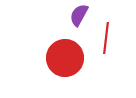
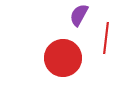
red circle: moved 2 px left
